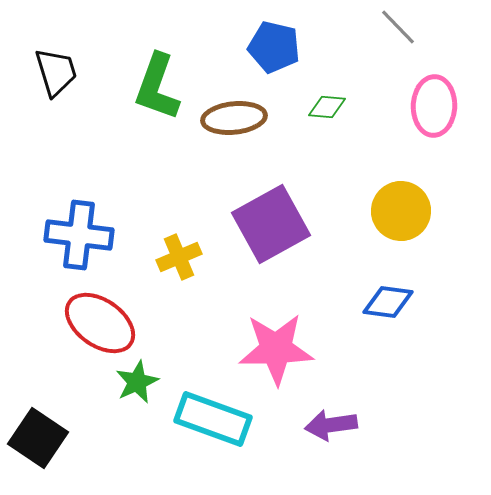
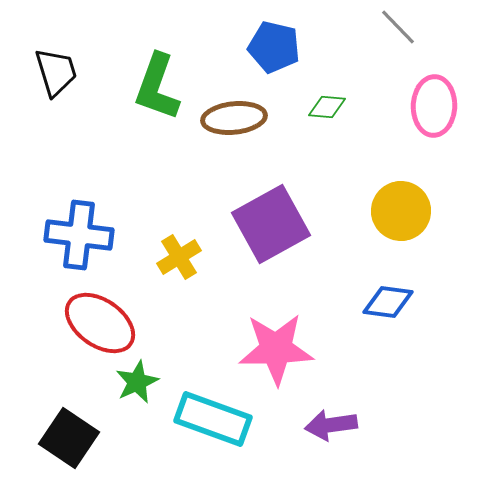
yellow cross: rotated 9 degrees counterclockwise
black square: moved 31 px right
